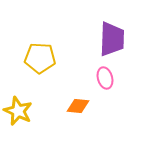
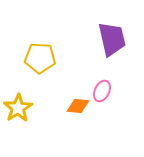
purple trapezoid: rotated 15 degrees counterclockwise
pink ellipse: moved 3 px left, 13 px down; rotated 40 degrees clockwise
yellow star: moved 3 px up; rotated 16 degrees clockwise
